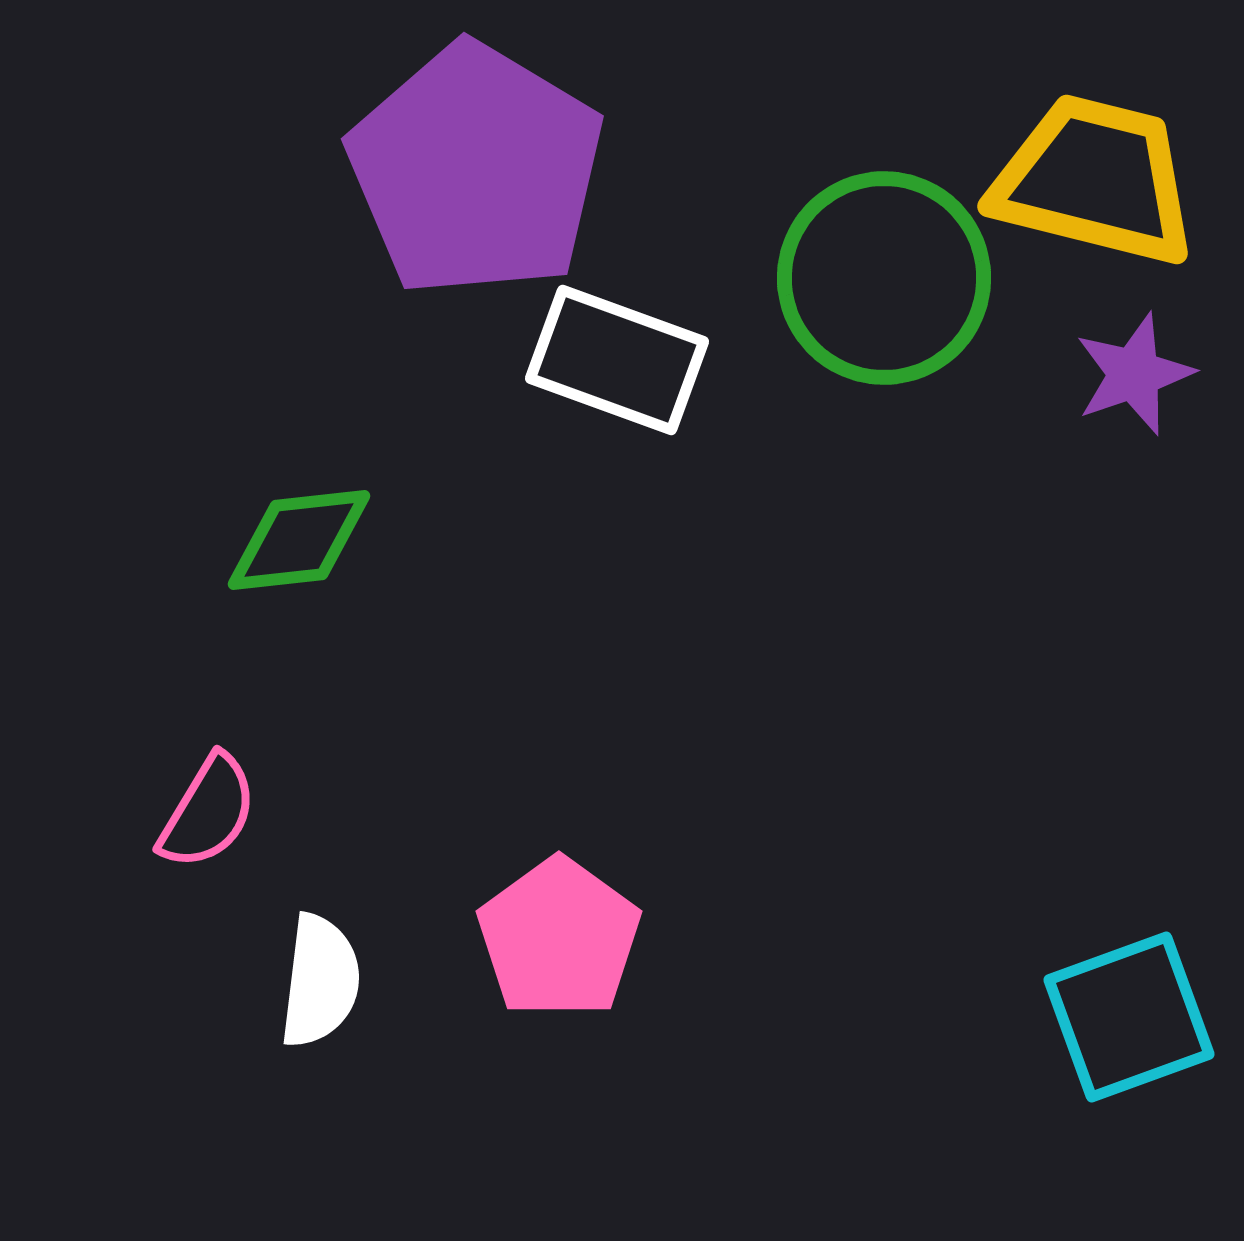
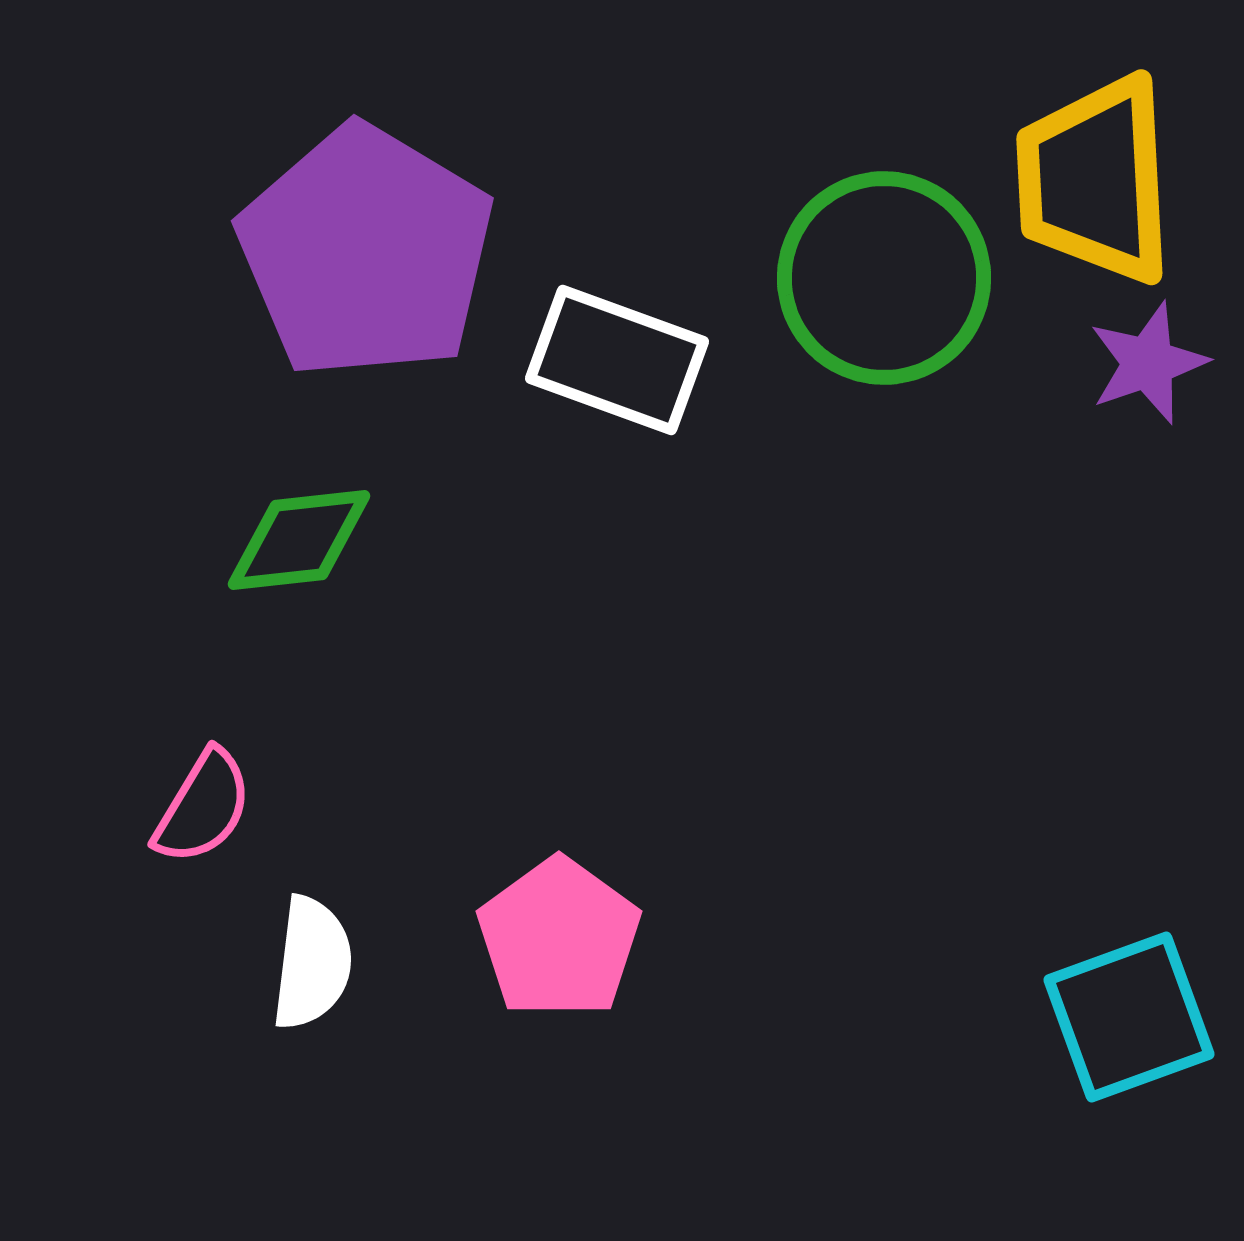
purple pentagon: moved 110 px left, 82 px down
yellow trapezoid: rotated 107 degrees counterclockwise
purple star: moved 14 px right, 11 px up
pink semicircle: moved 5 px left, 5 px up
white semicircle: moved 8 px left, 18 px up
